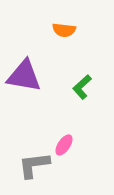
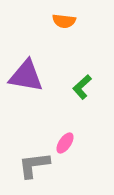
orange semicircle: moved 9 px up
purple triangle: moved 2 px right
pink ellipse: moved 1 px right, 2 px up
